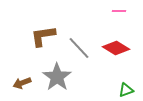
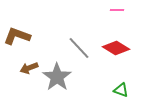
pink line: moved 2 px left, 1 px up
brown L-shape: moved 26 px left; rotated 28 degrees clockwise
brown arrow: moved 7 px right, 15 px up
green triangle: moved 5 px left; rotated 42 degrees clockwise
